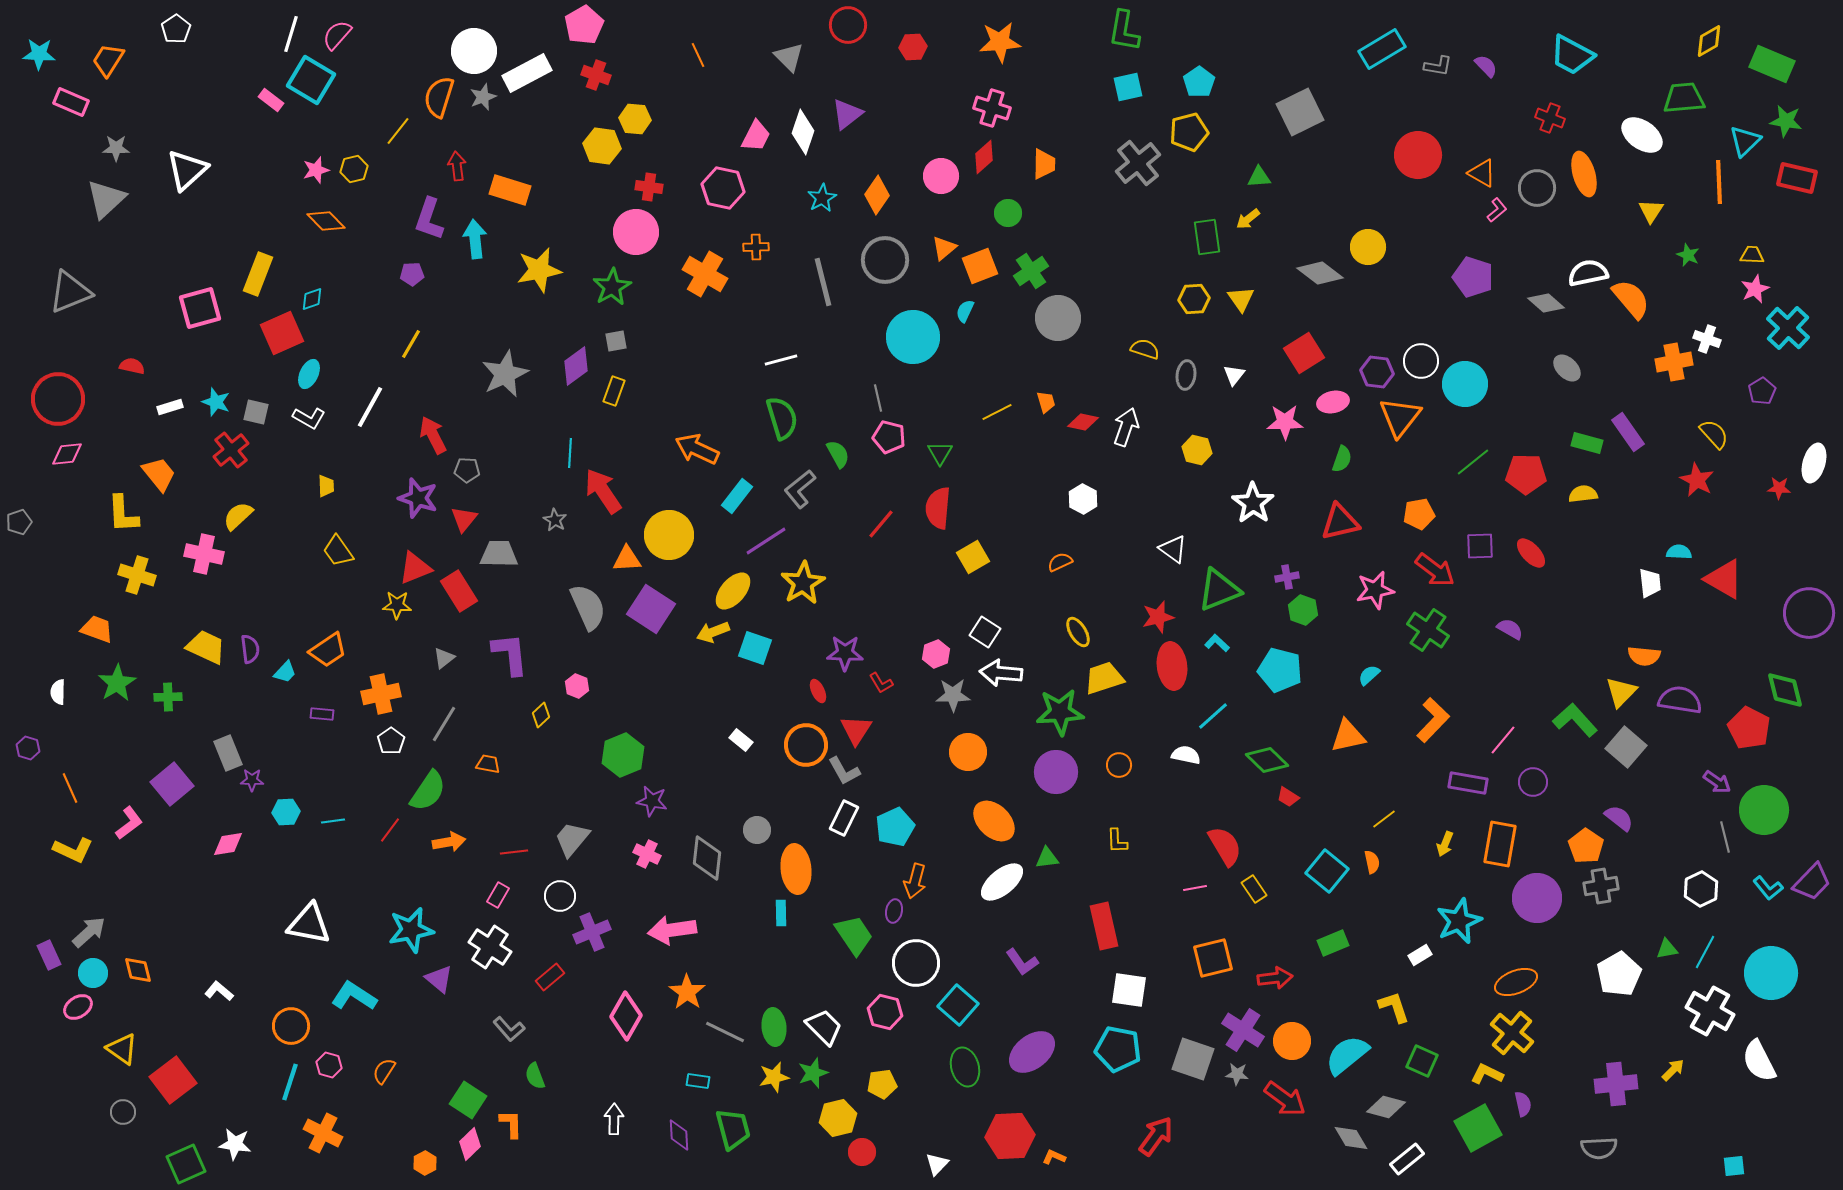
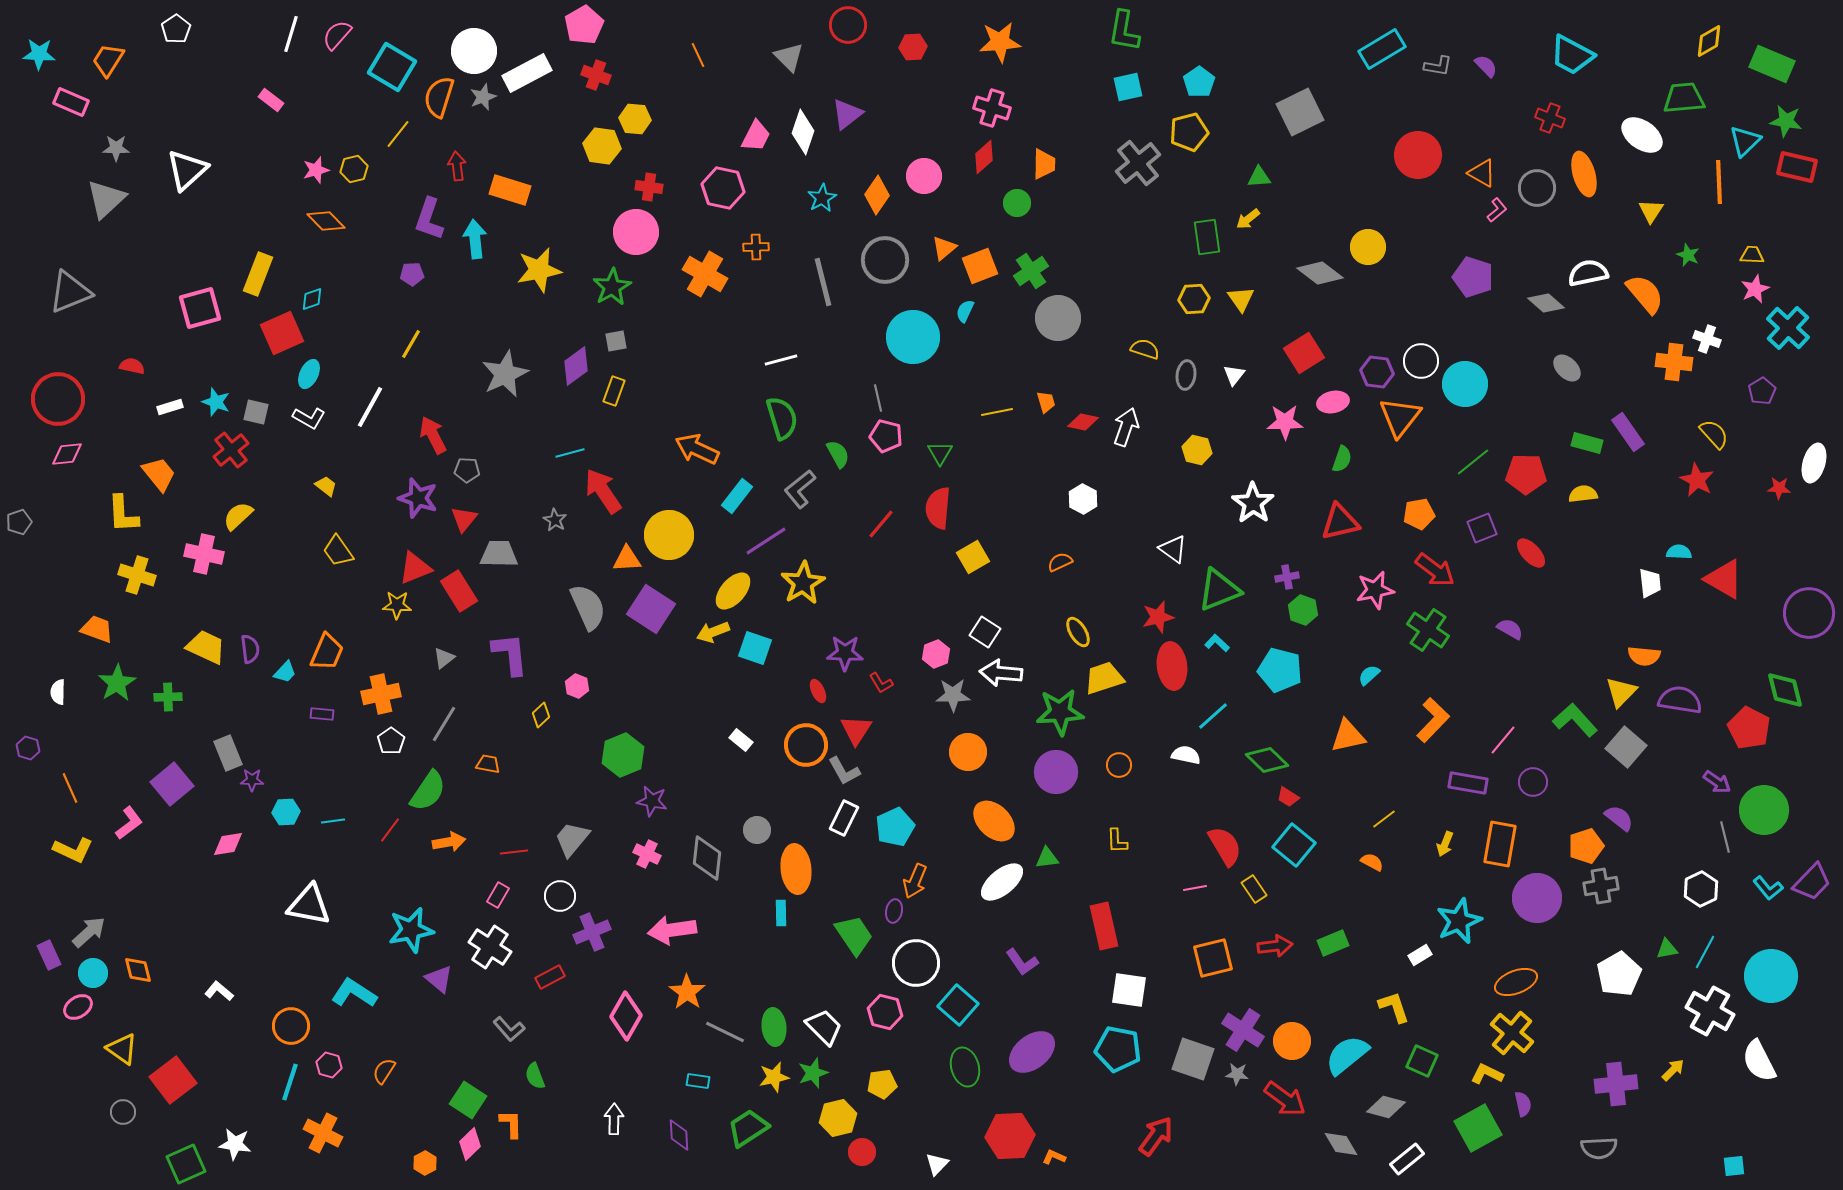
cyan square at (311, 80): moved 81 px right, 13 px up
yellow line at (398, 131): moved 3 px down
pink circle at (941, 176): moved 17 px left
red rectangle at (1797, 178): moved 11 px up
green circle at (1008, 213): moved 9 px right, 10 px up
orange semicircle at (1631, 299): moved 14 px right, 5 px up
orange cross at (1674, 362): rotated 18 degrees clockwise
yellow line at (997, 412): rotated 16 degrees clockwise
pink pentagon at (889, 437): moved 3 px left, 1 px up
cyan line at (570, 453): rotated 72 degrees clockwise
yellow trapezoid at (326, 486): rotated 50 degrees counterclockwise
purple square at (1480, 546): moved 2 px right, 18 px up; rotated 20 degrees counterclockwise
orange trapezoid at (328, 650): moved 1 px left, 2 px down; rotated 33 degrees counterclockwise
orange pentagon at (1586, 846): rotated 20 degrees clockwise
orange semicircle at (1372, 862): rotated 50 degrees counterclockwise
cyan square at (1327, 871): moved 33 px left, 26 px up
orange arrow at (915, 881): rotated 8 degrees clockwise
white triangle at (309, 924): moved 19 px up
cyan circle at (1771, 973): moved 3 px down
red rectangle at (550, 977): rotated 12 degrees clockwise
red arrow at (1275, 978): moved 32 px up
cyan L-shape at (354, 996): moved 3 px up
green trapezoid at (733, 1129): moved 15 px right, 1 px up; rotated 108 degrees counterclockwise
gray diamond at (1351, 1138): moved 10 px left, 6 px down
